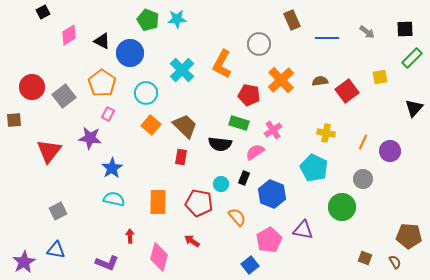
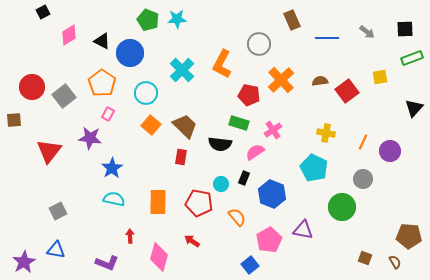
green rectangle at (412, 58): rotated 25 degrees clockwise
